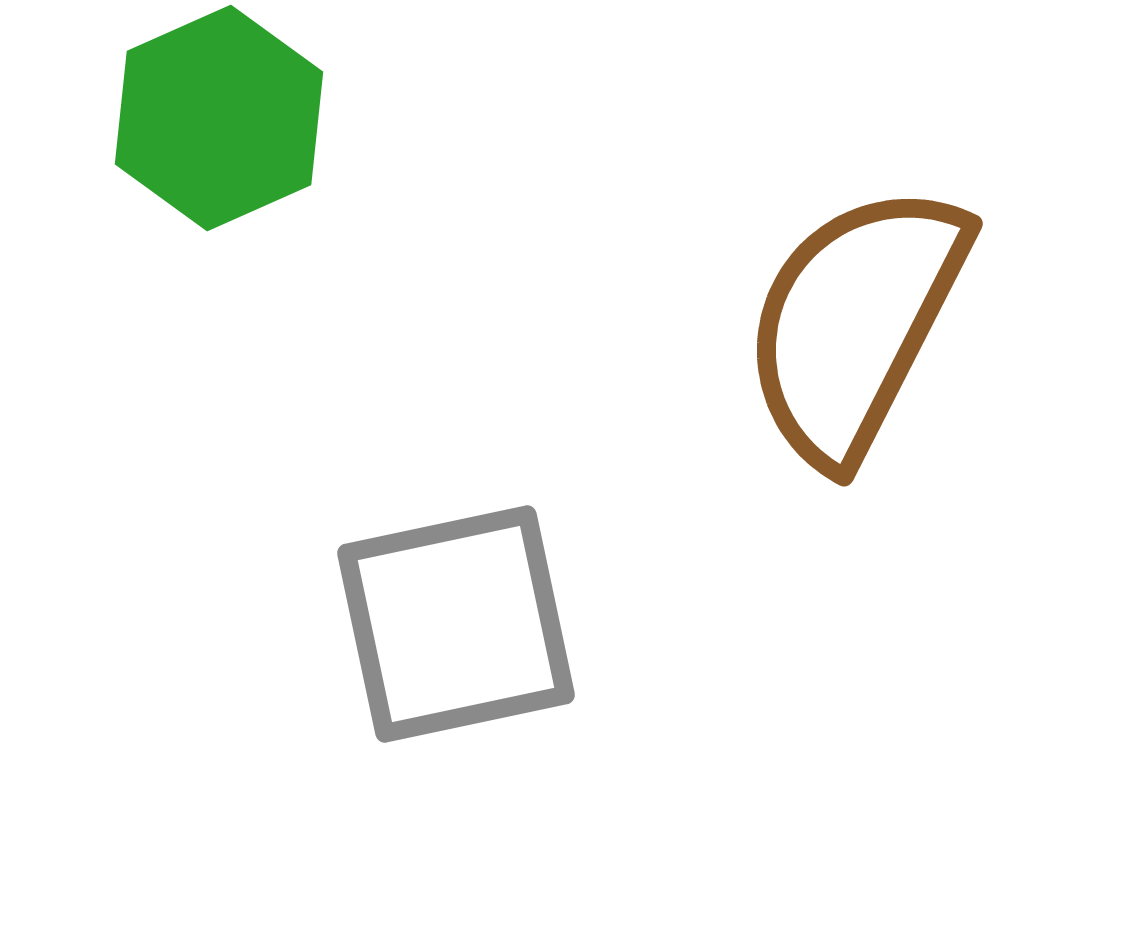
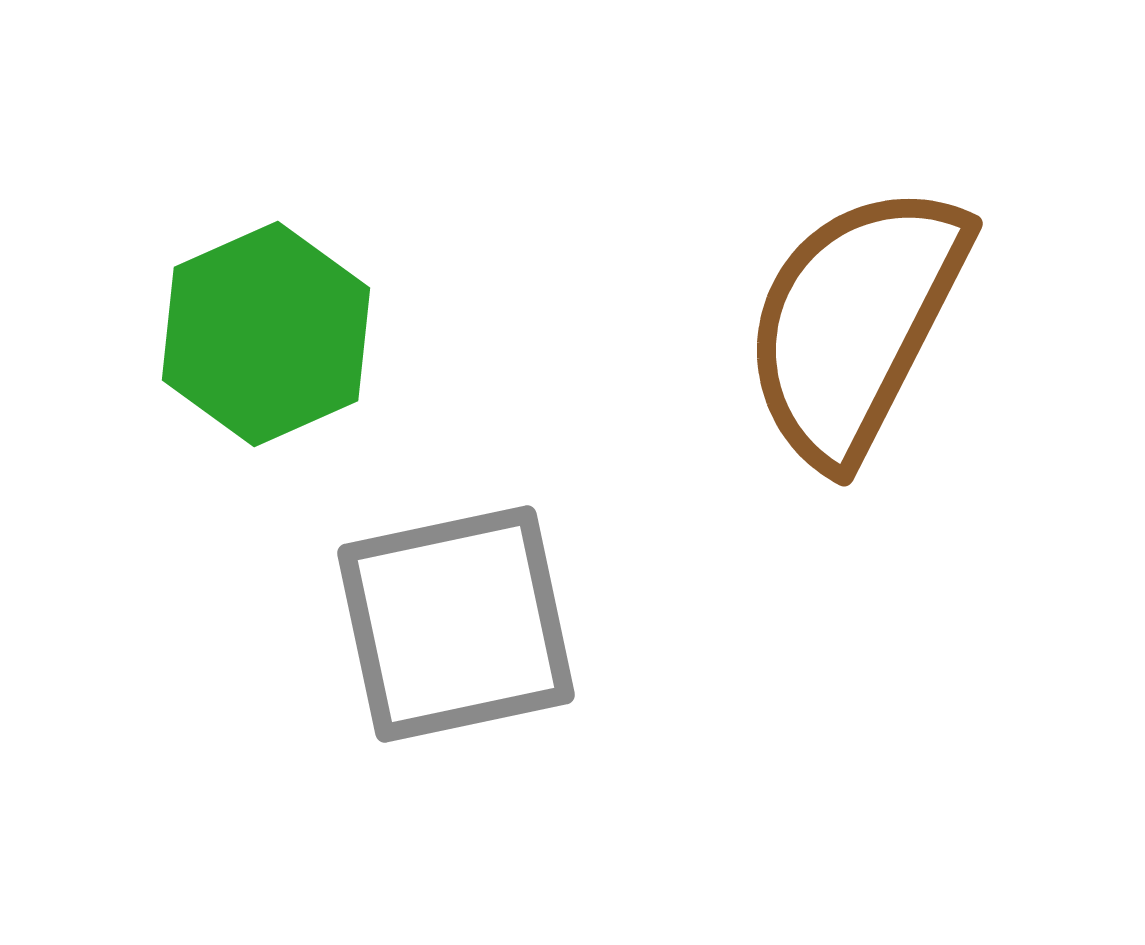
green hexagon: moved 47 px right, 216 px down
